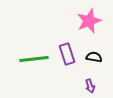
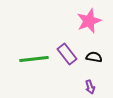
purple rectangle: rotated 20 degrees counterclockwise
purple arrow: moved 1 px down
